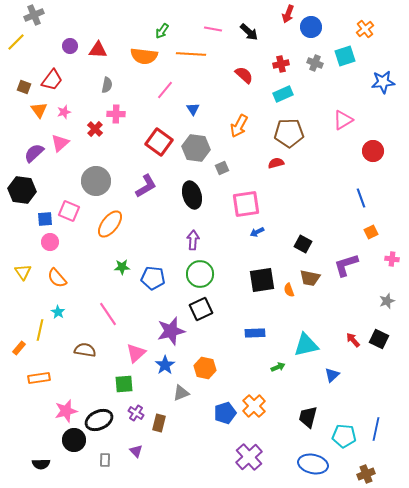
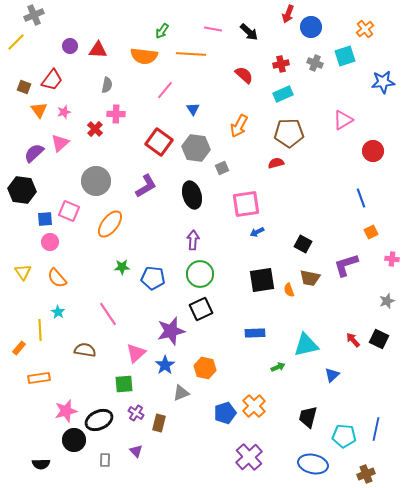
yellow line at (40, 330): rotated 15 degrees counterclockwise
